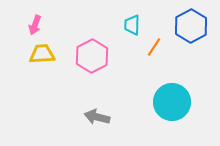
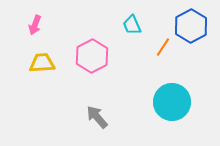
cyan trapezoid: rotated 25 degrees counterclockwise
orange line: moved 9 px right
yellow trapezoid: moved 9 px down
gray arrow: rotated 35 degrees clockwise
